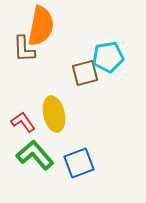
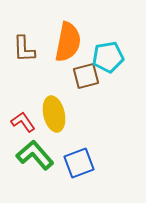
orange semicircle: moved 27 px right, 16 px down
brown square: moved 1 px right, 3 px down
